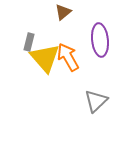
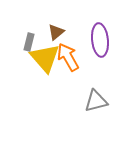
brown triangle: moved 7 px left, 20 px down
gray triangle: rotated 30 degrees clockwise
